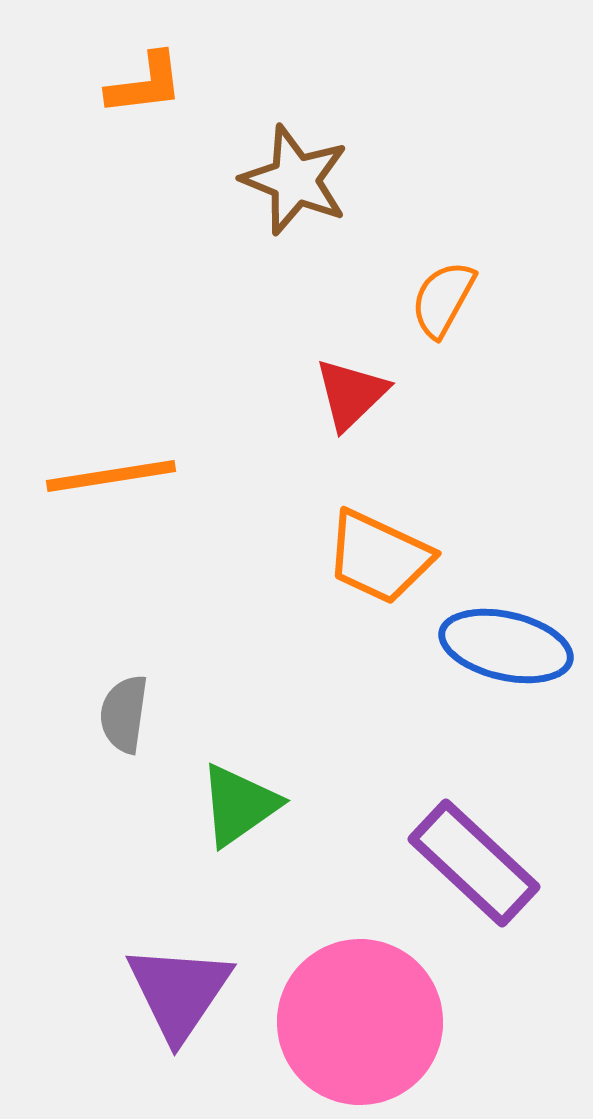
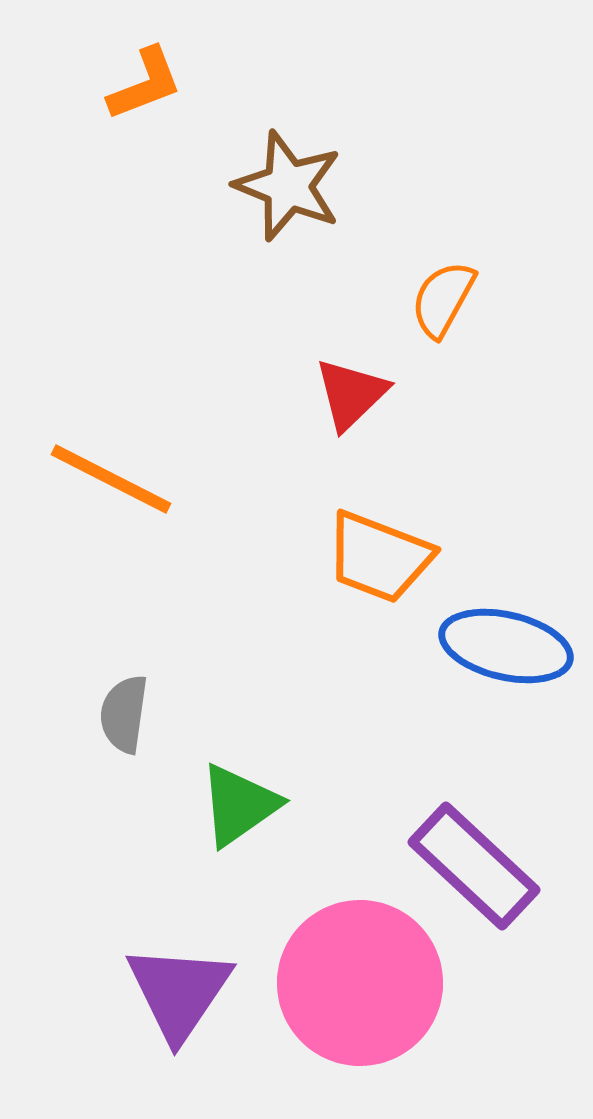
orange L-shape: rotated 14 degrees counterclockwise
brown star: moved 7 px left, 6 px down
orange line: moved 3 px down; rotated 36 degrees clockwise
orange trapezoid: rotated 4 degrees counterclockwise
purple rectangle: moved 3 px down
pink circle: moved 39 px up
